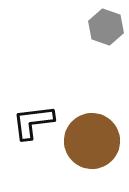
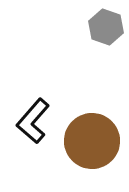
black L-shape: moved 1 px up; rotated 42 degrees counterclockwise
